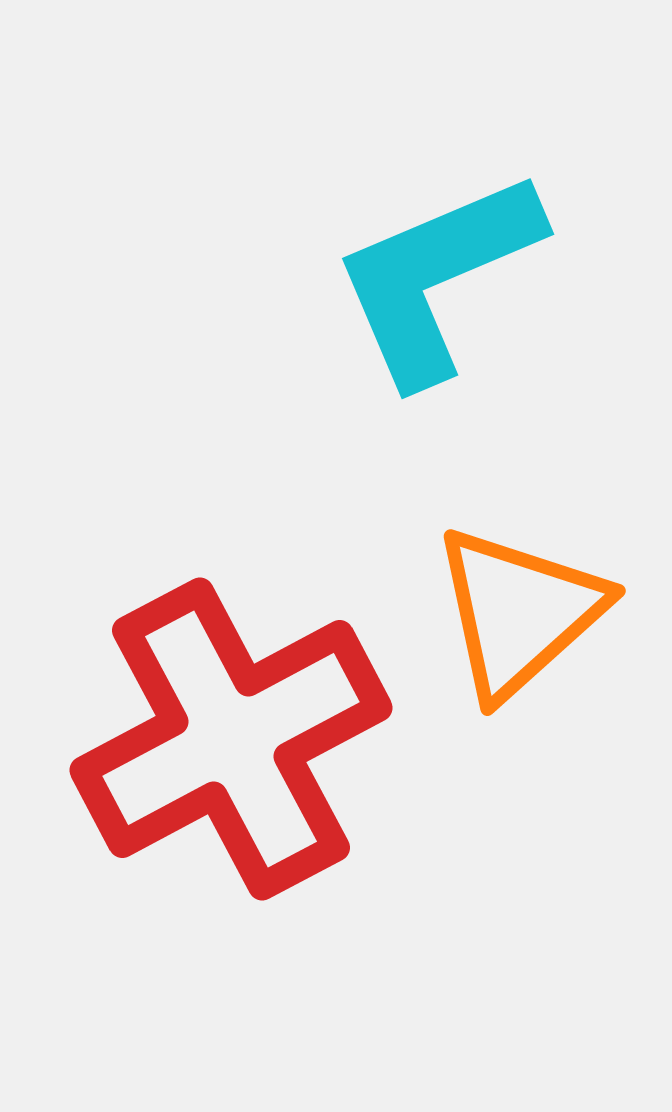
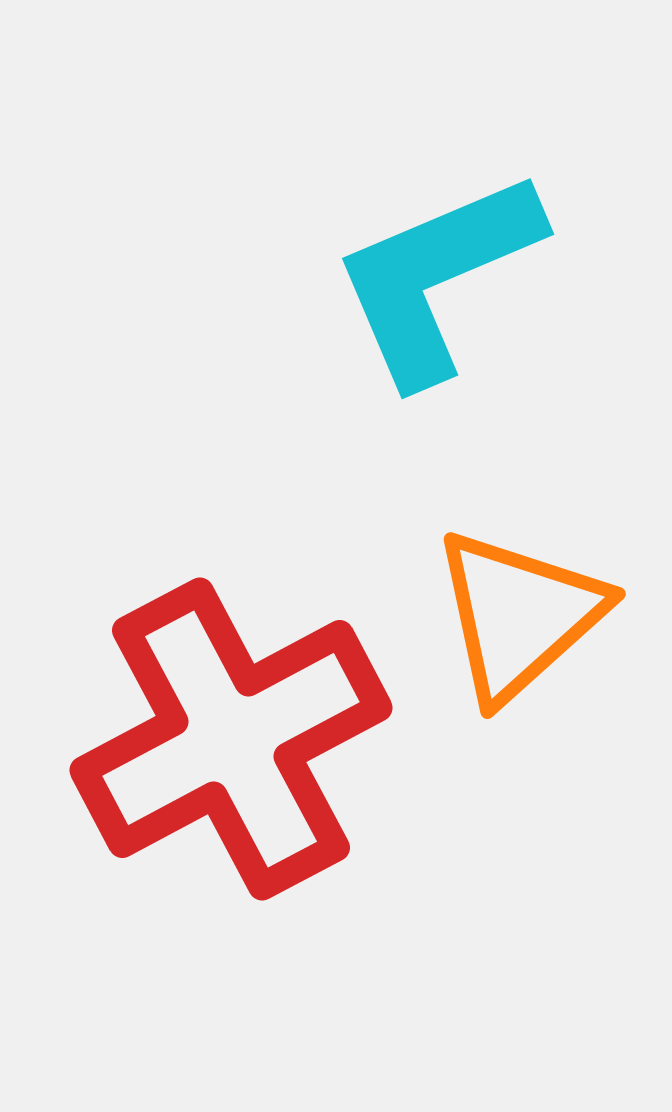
orange triangle: moved 3 px down
